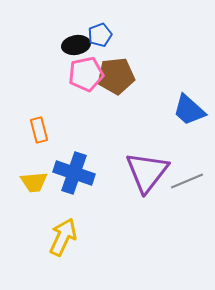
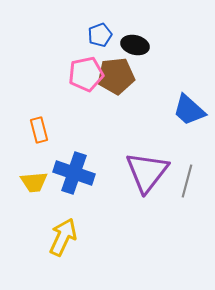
black ellipse: moved 59 px right; rotated 24 degrees clockwise
gray line: rotated 52 degrees counterclockwise
